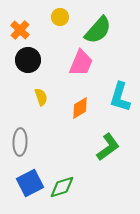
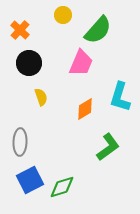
yellow circle: moved 3 px right, 2 px up
black circle: moved 1 px right, 3 px down
orange diamond: moved 5 px right, 1 px down
blue square: moved 3 px up
